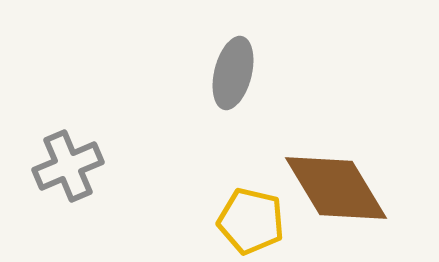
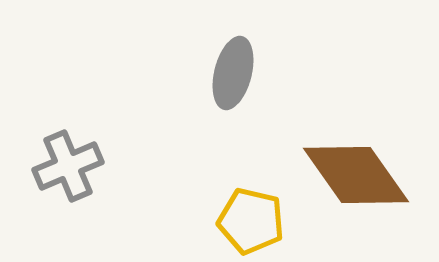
brown diamond: moved 20 px right, 13 px up; rotated 4 degrees counterclockwise
